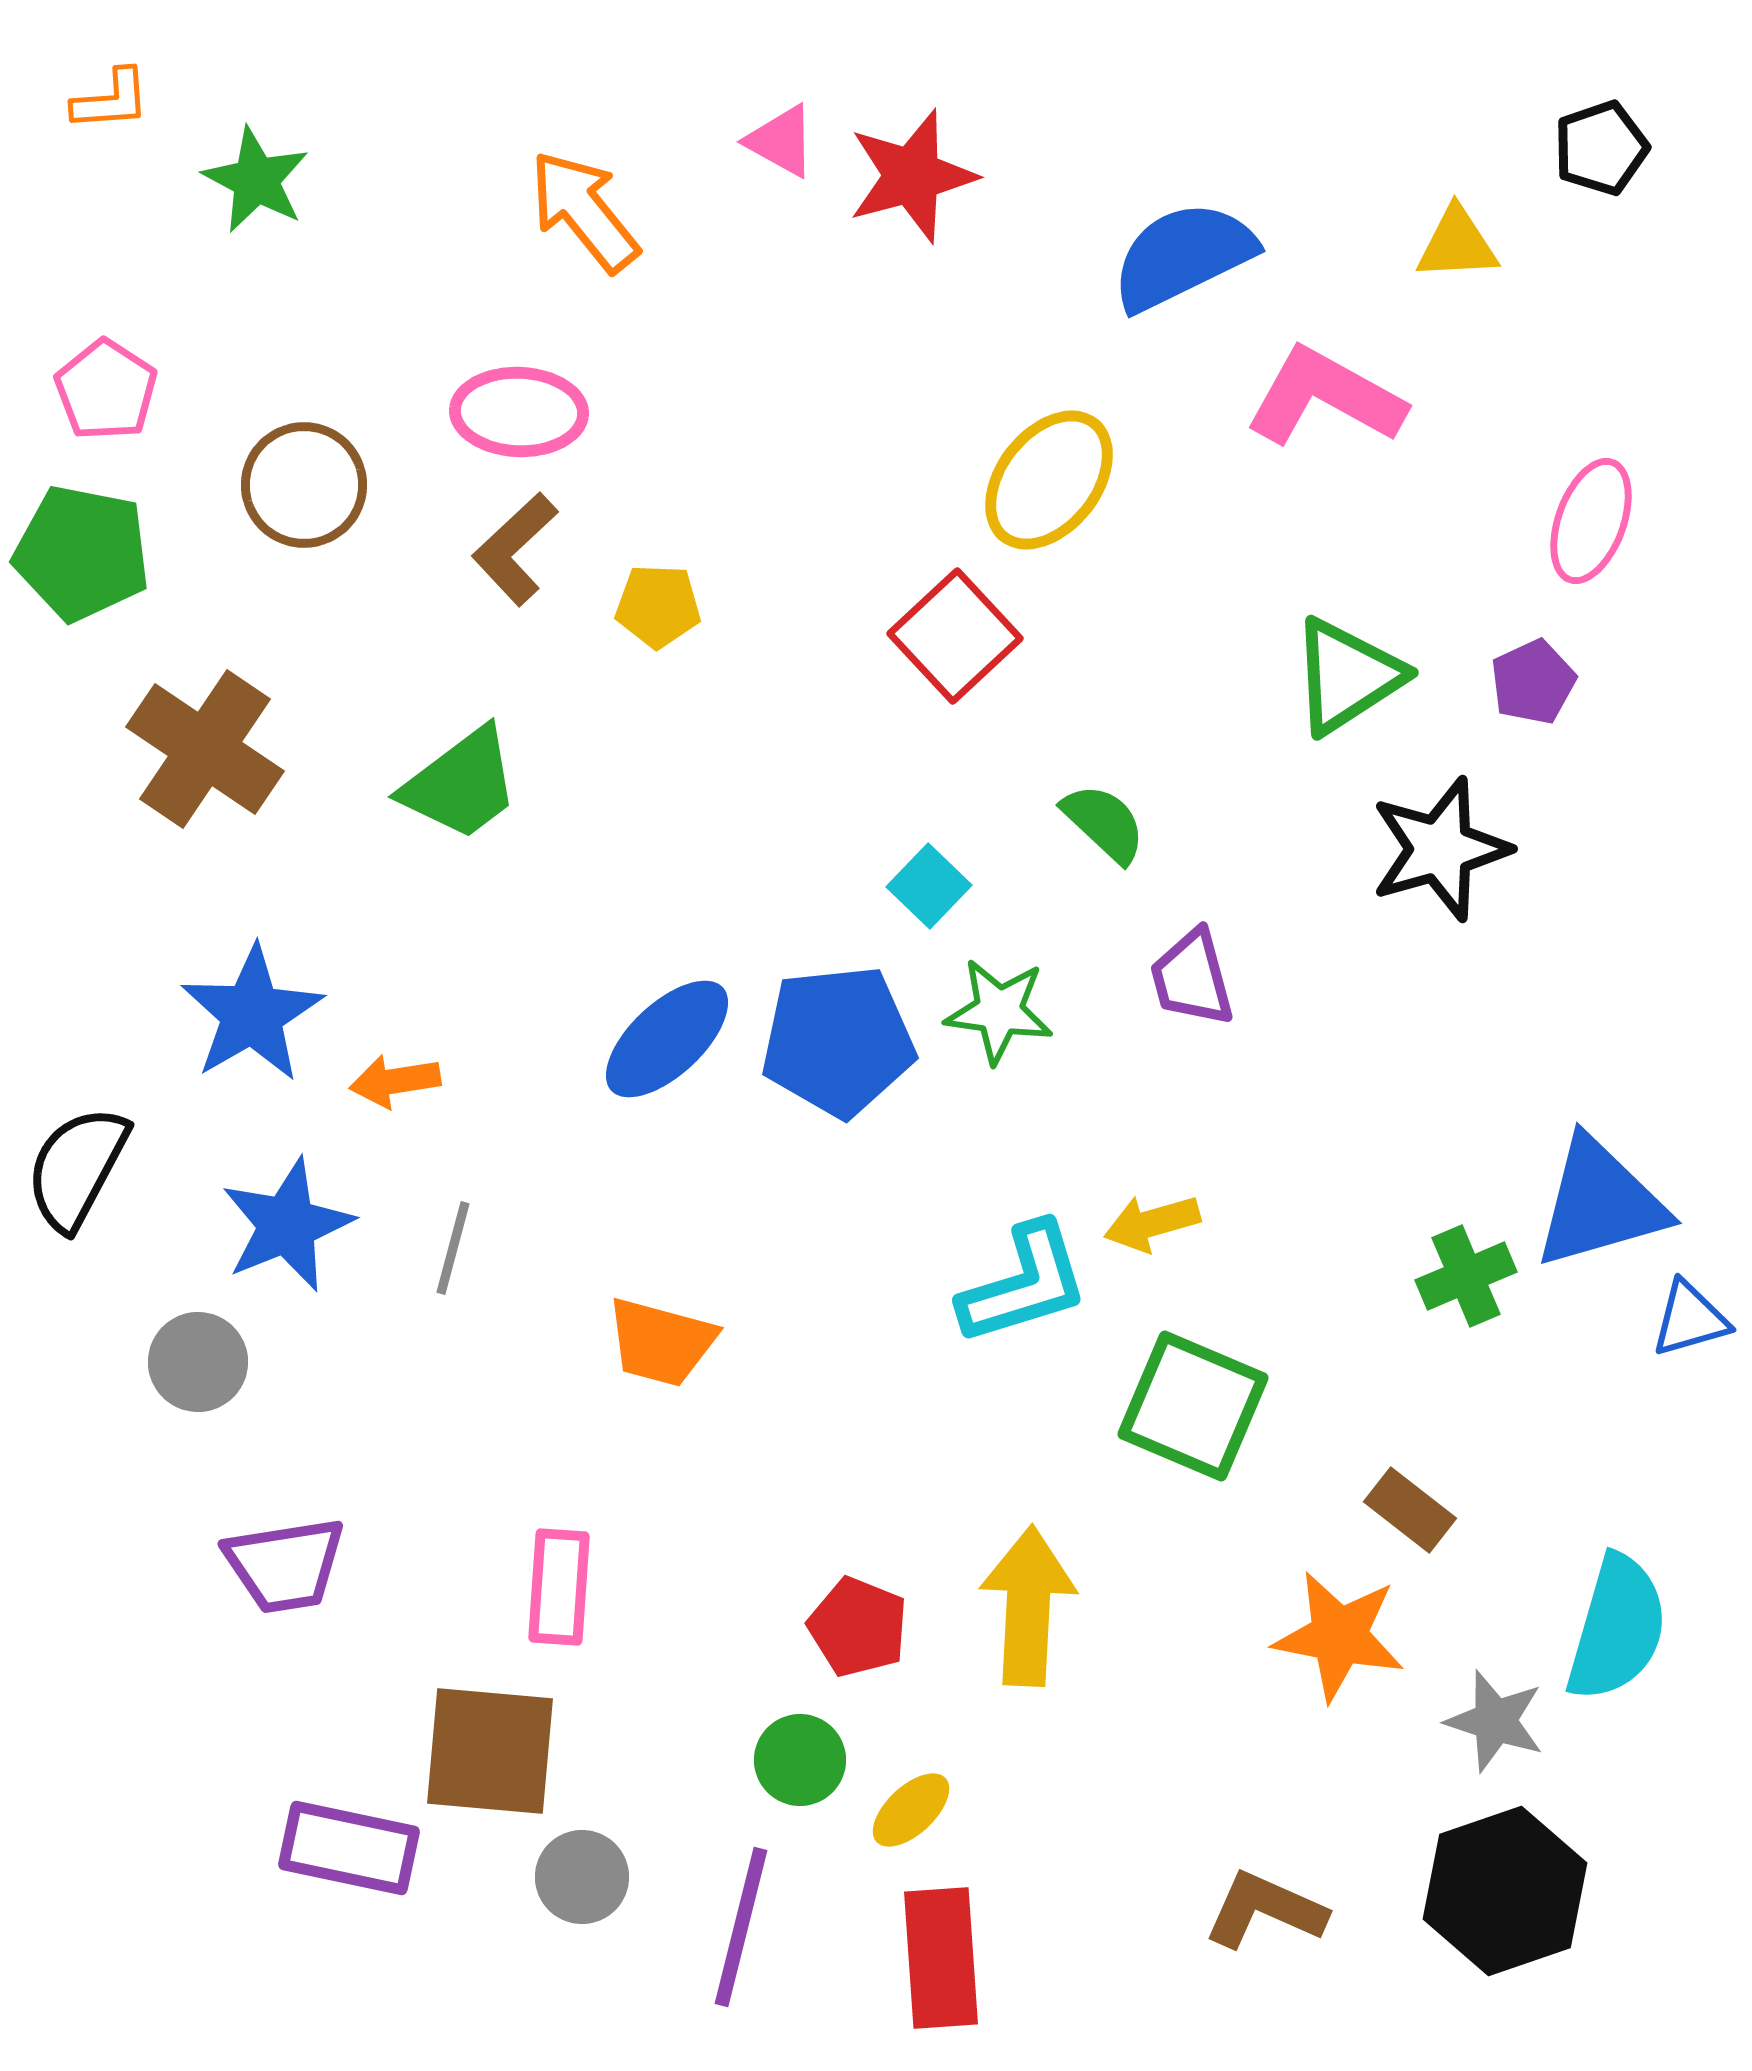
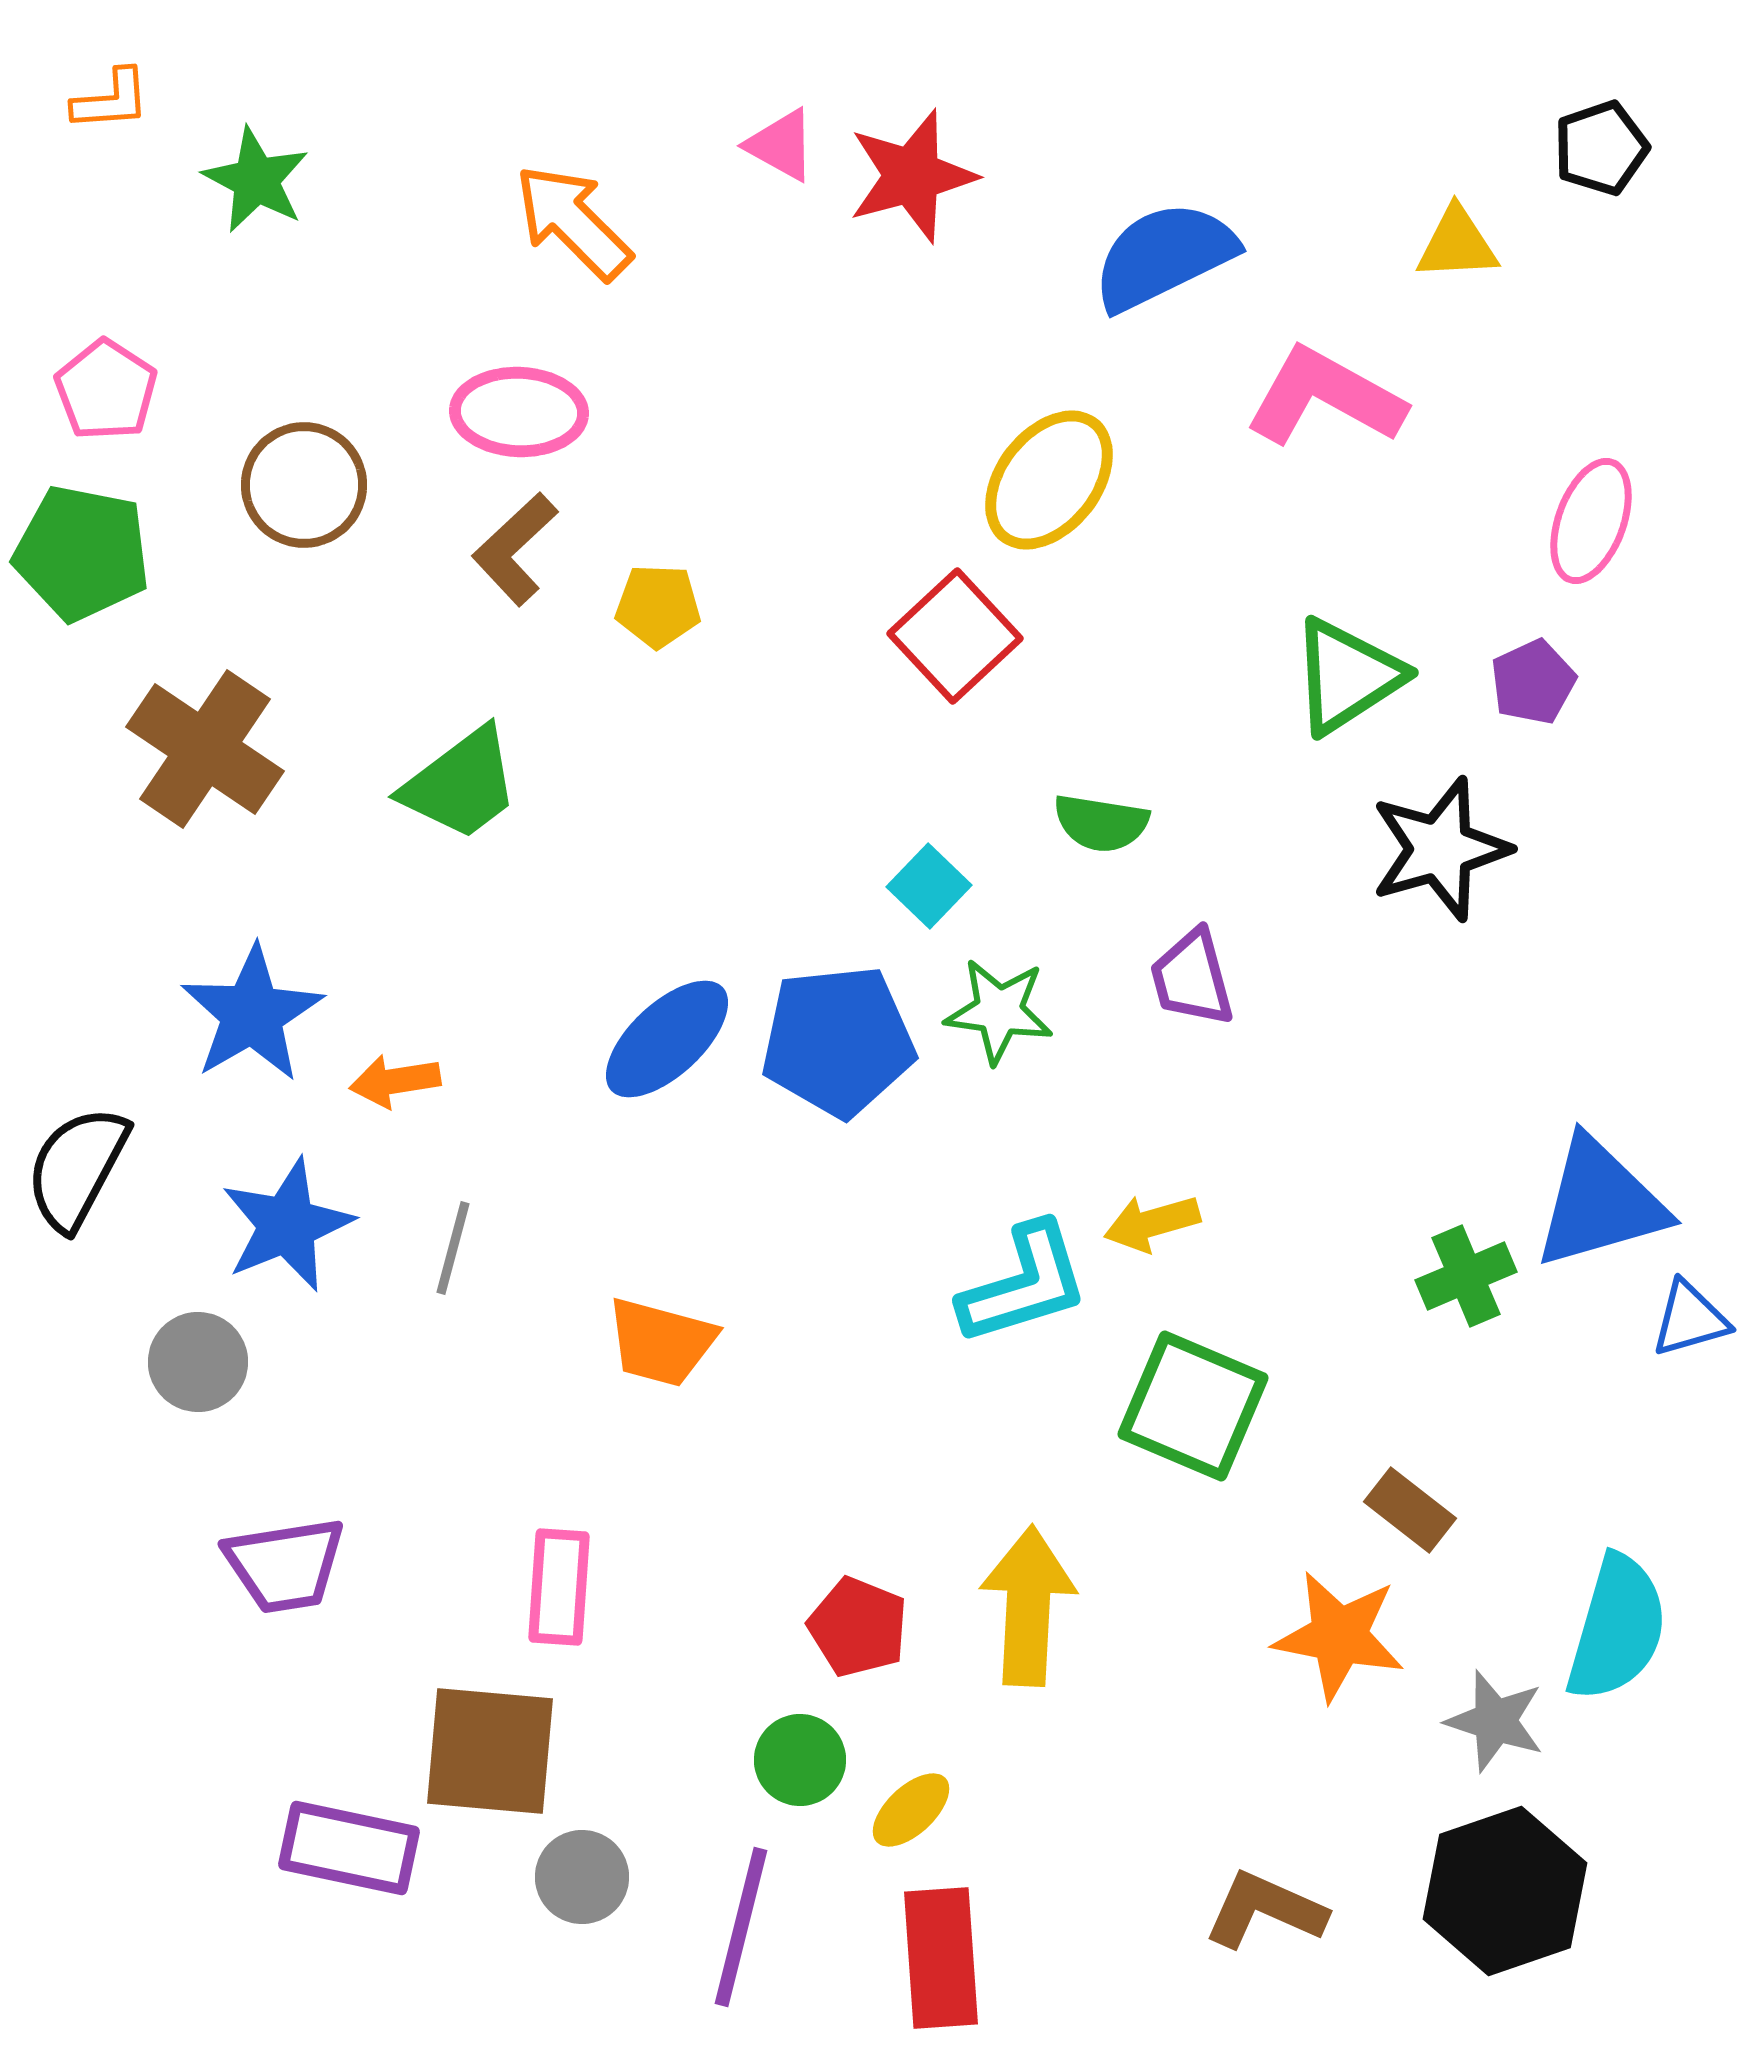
pink triangle at (781, 141): moved 4 px down
orange arrow at (584, 211): moved 11 px left, 11 px down; rotated 6 degrees counterclockwise
blue semicircle at (1183, 256): moved 19 px left
green semicircle at (1104, 823): moved 3 px left; rotated 146 degrees clockwise
